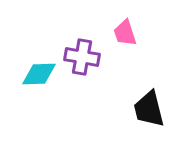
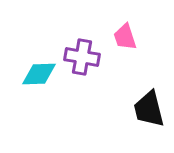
pink trapezoid: moved 4 px down
